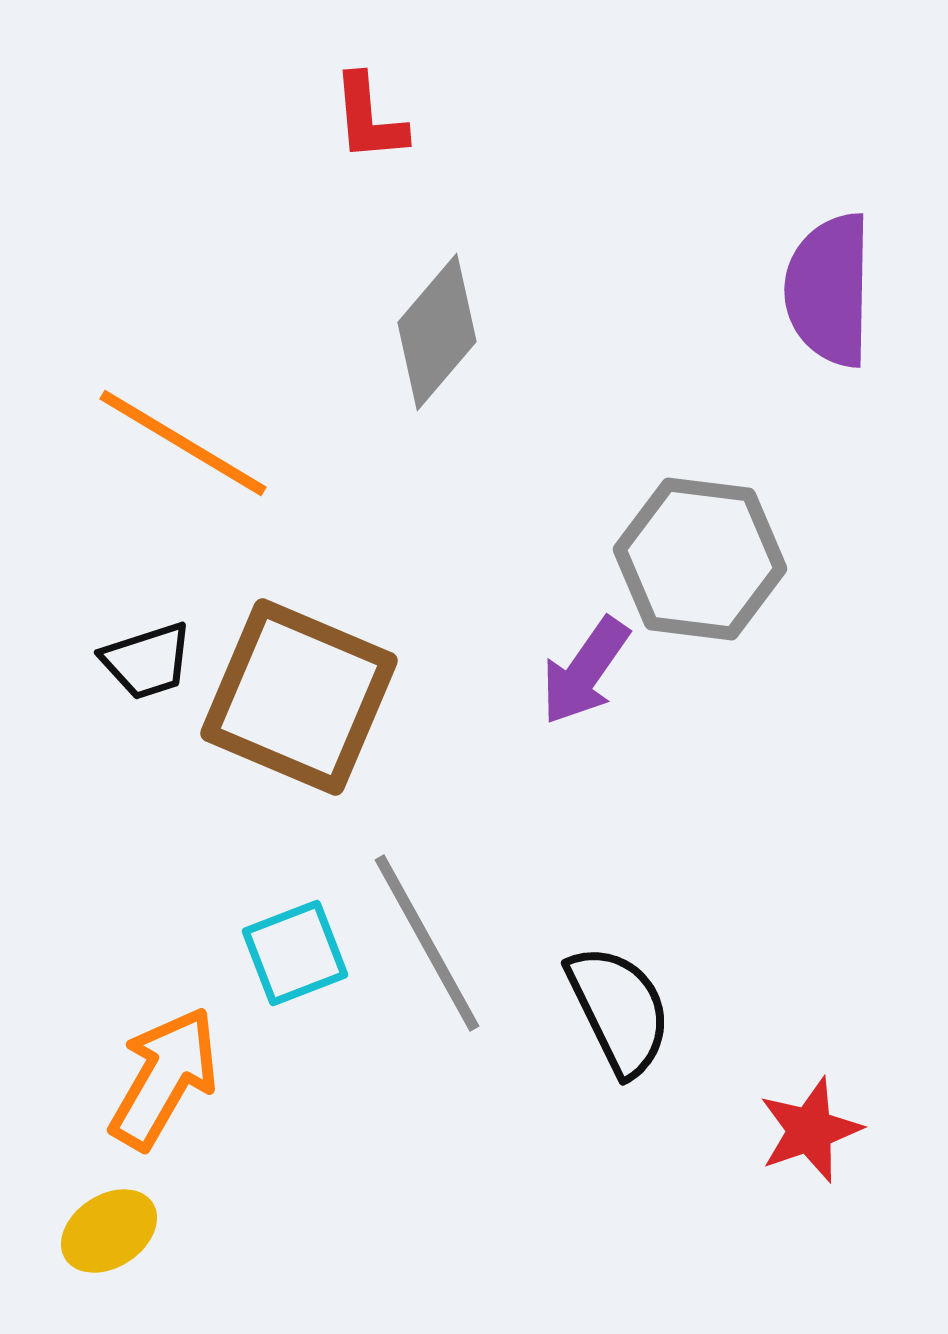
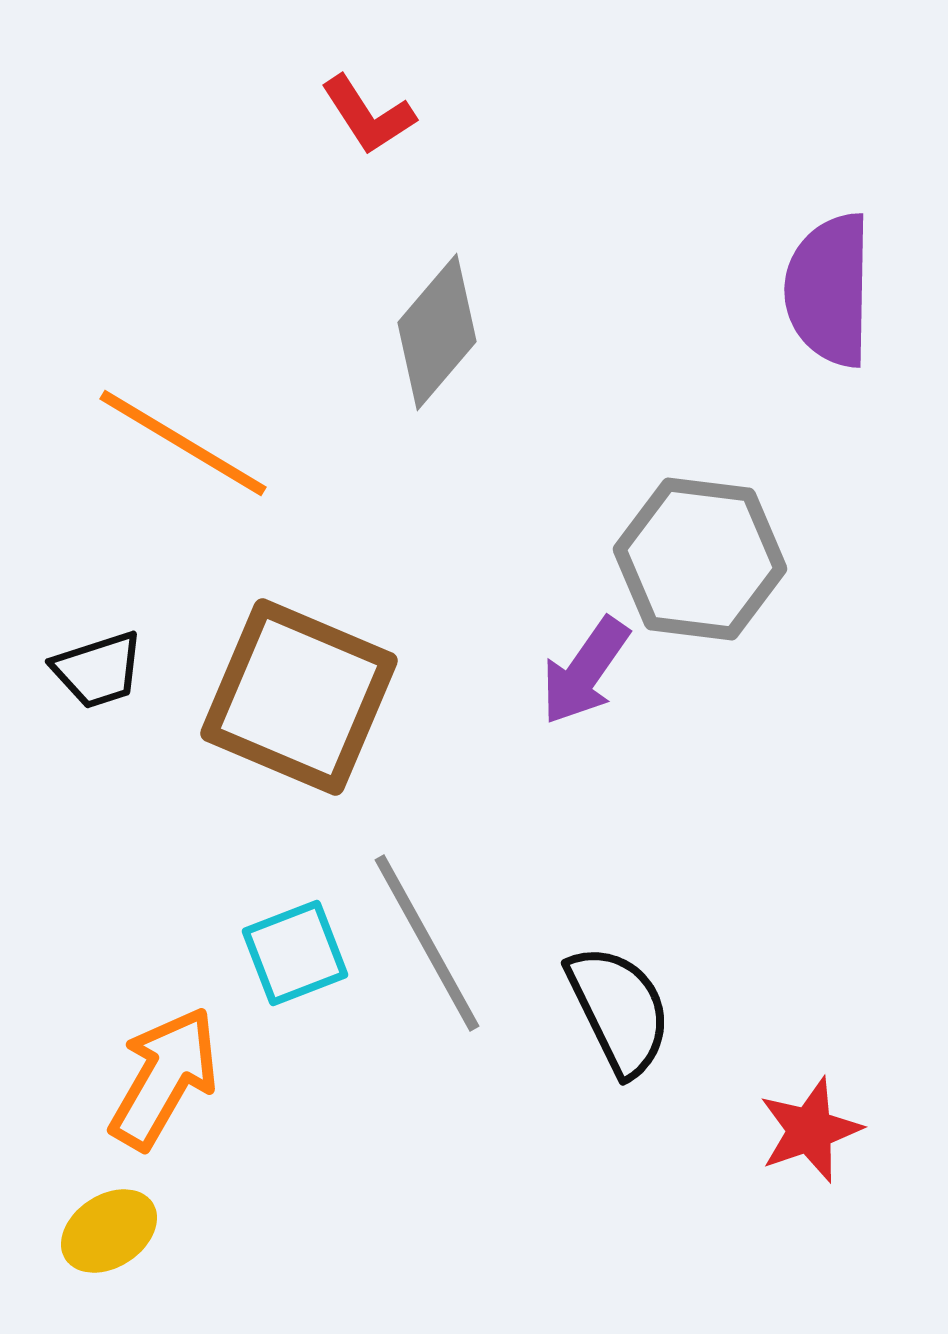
red L-shape: moved 1 px left, 3 px up; rotated 28 degrees counterclockwise
black trapezoid: moved 49 px left, 9 px down
